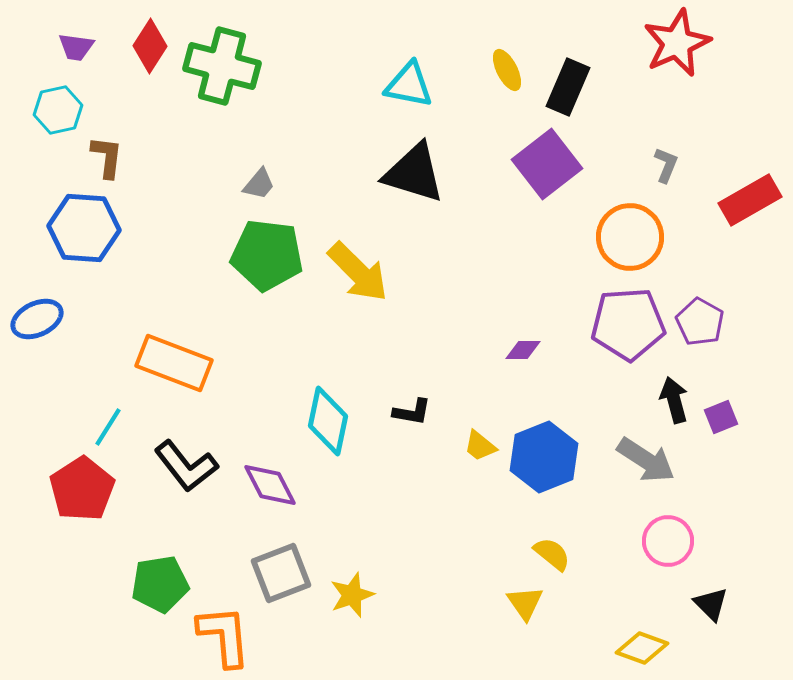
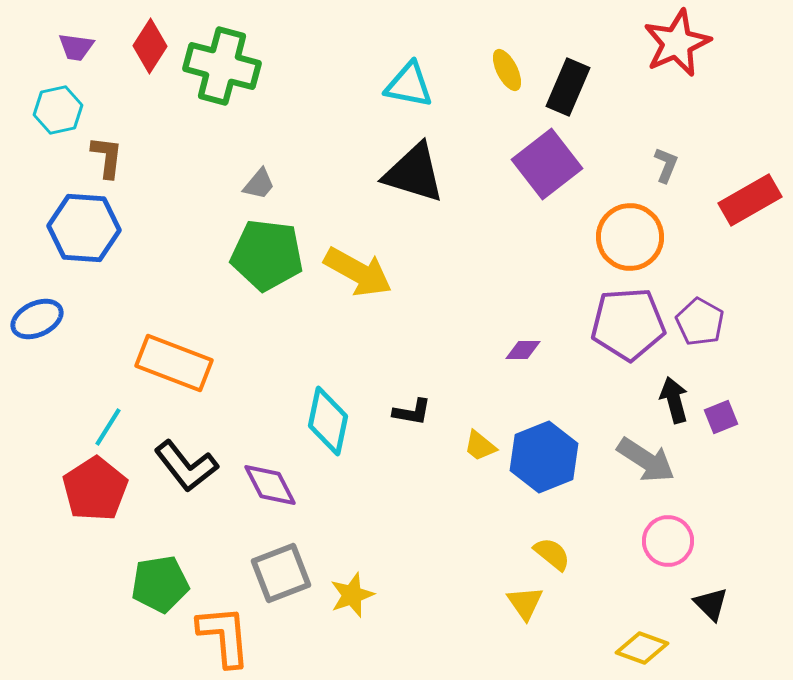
yellow arrow at (358, 272): rotated 16 degrees counterclockwise
red pentagon at (82, 489): moved 13 px right
